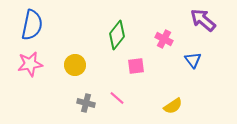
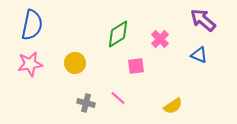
green diamond: moved 1 px right, 1 px up; rotated 20 degrees clockwise
pink cross: moved 4 px left; rotated 18 degrees clockwise
blue triangle: moved 6 px right, 5 px up; rotated 30 degrees counterclockwise
yellow circle: moved 2 px up
pink line: moved 1 px right
